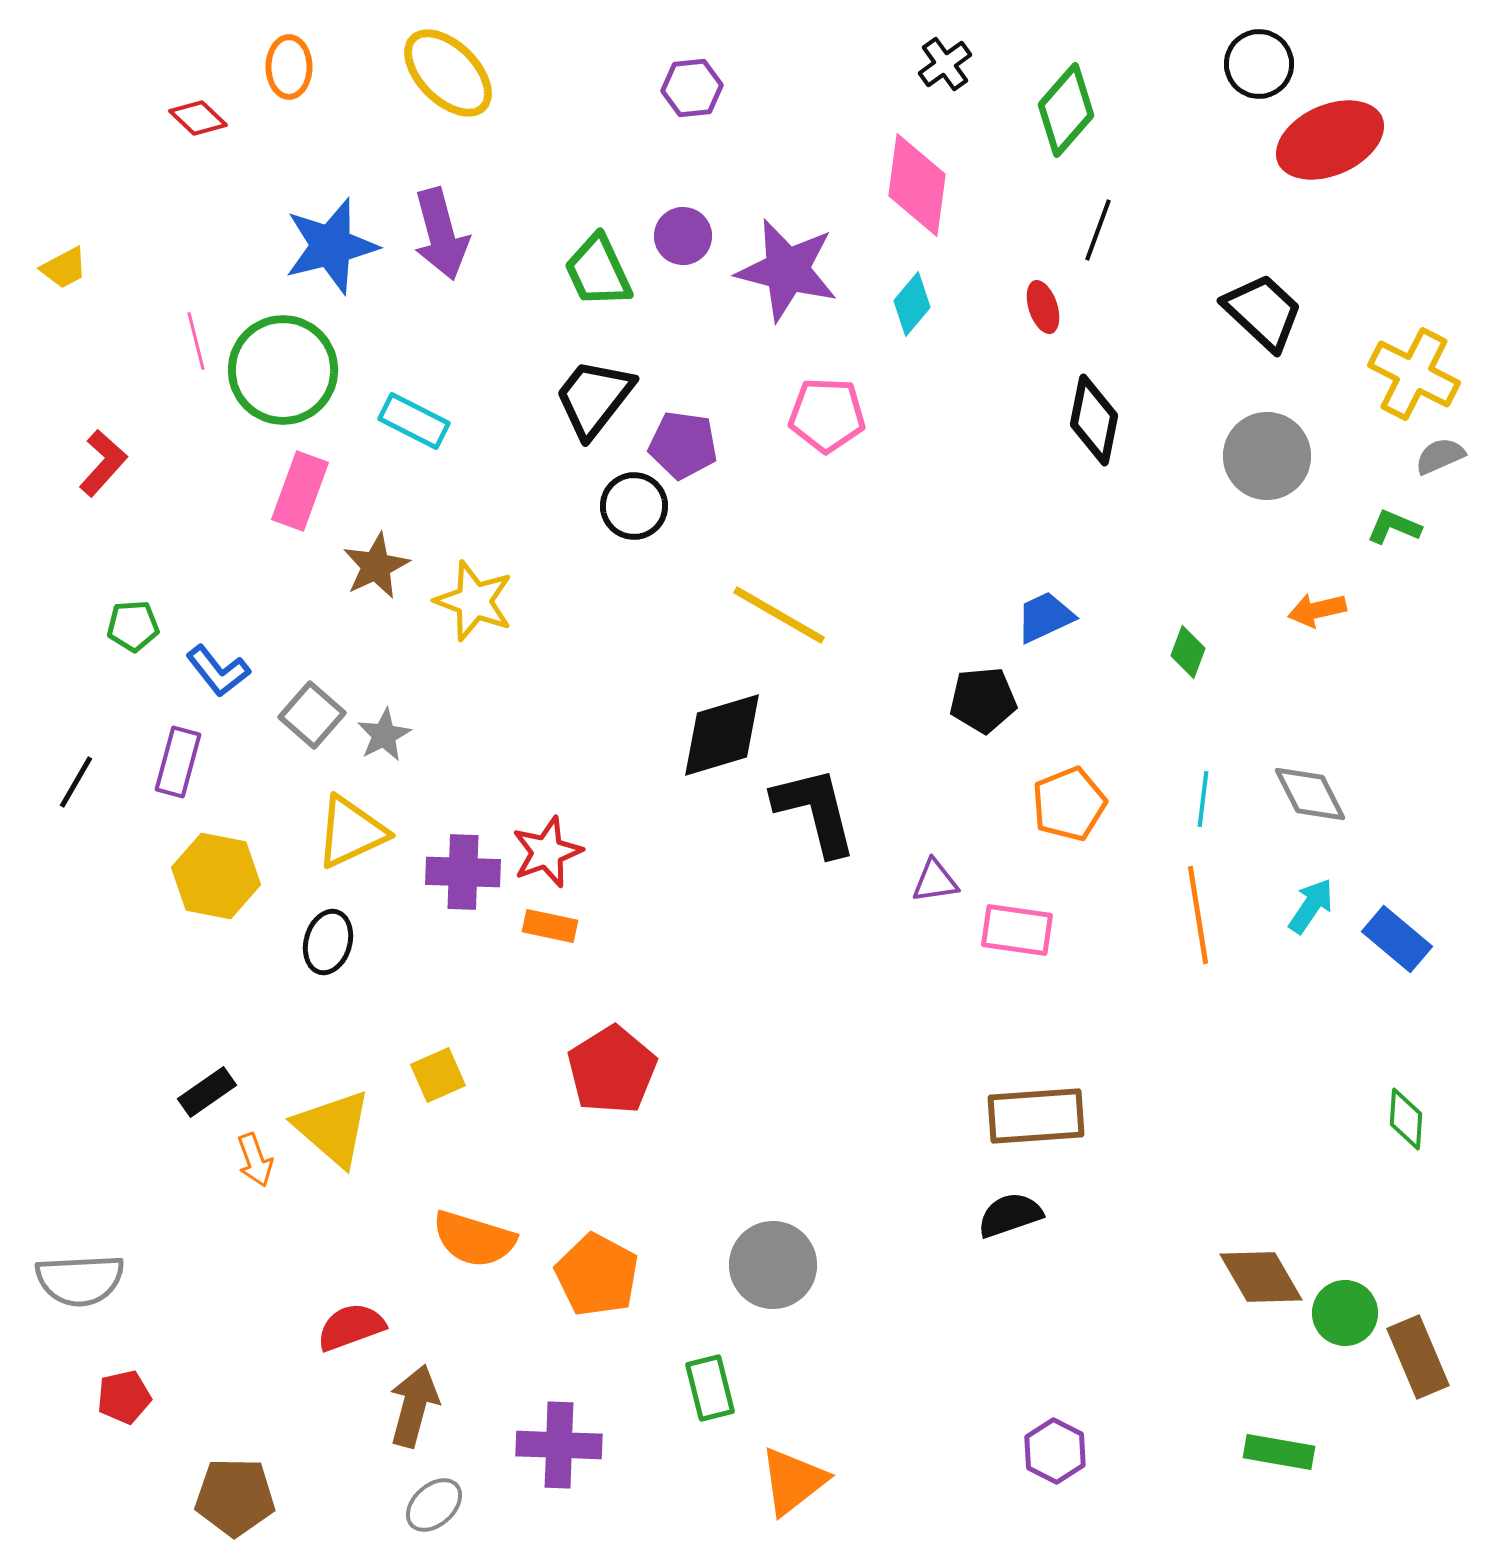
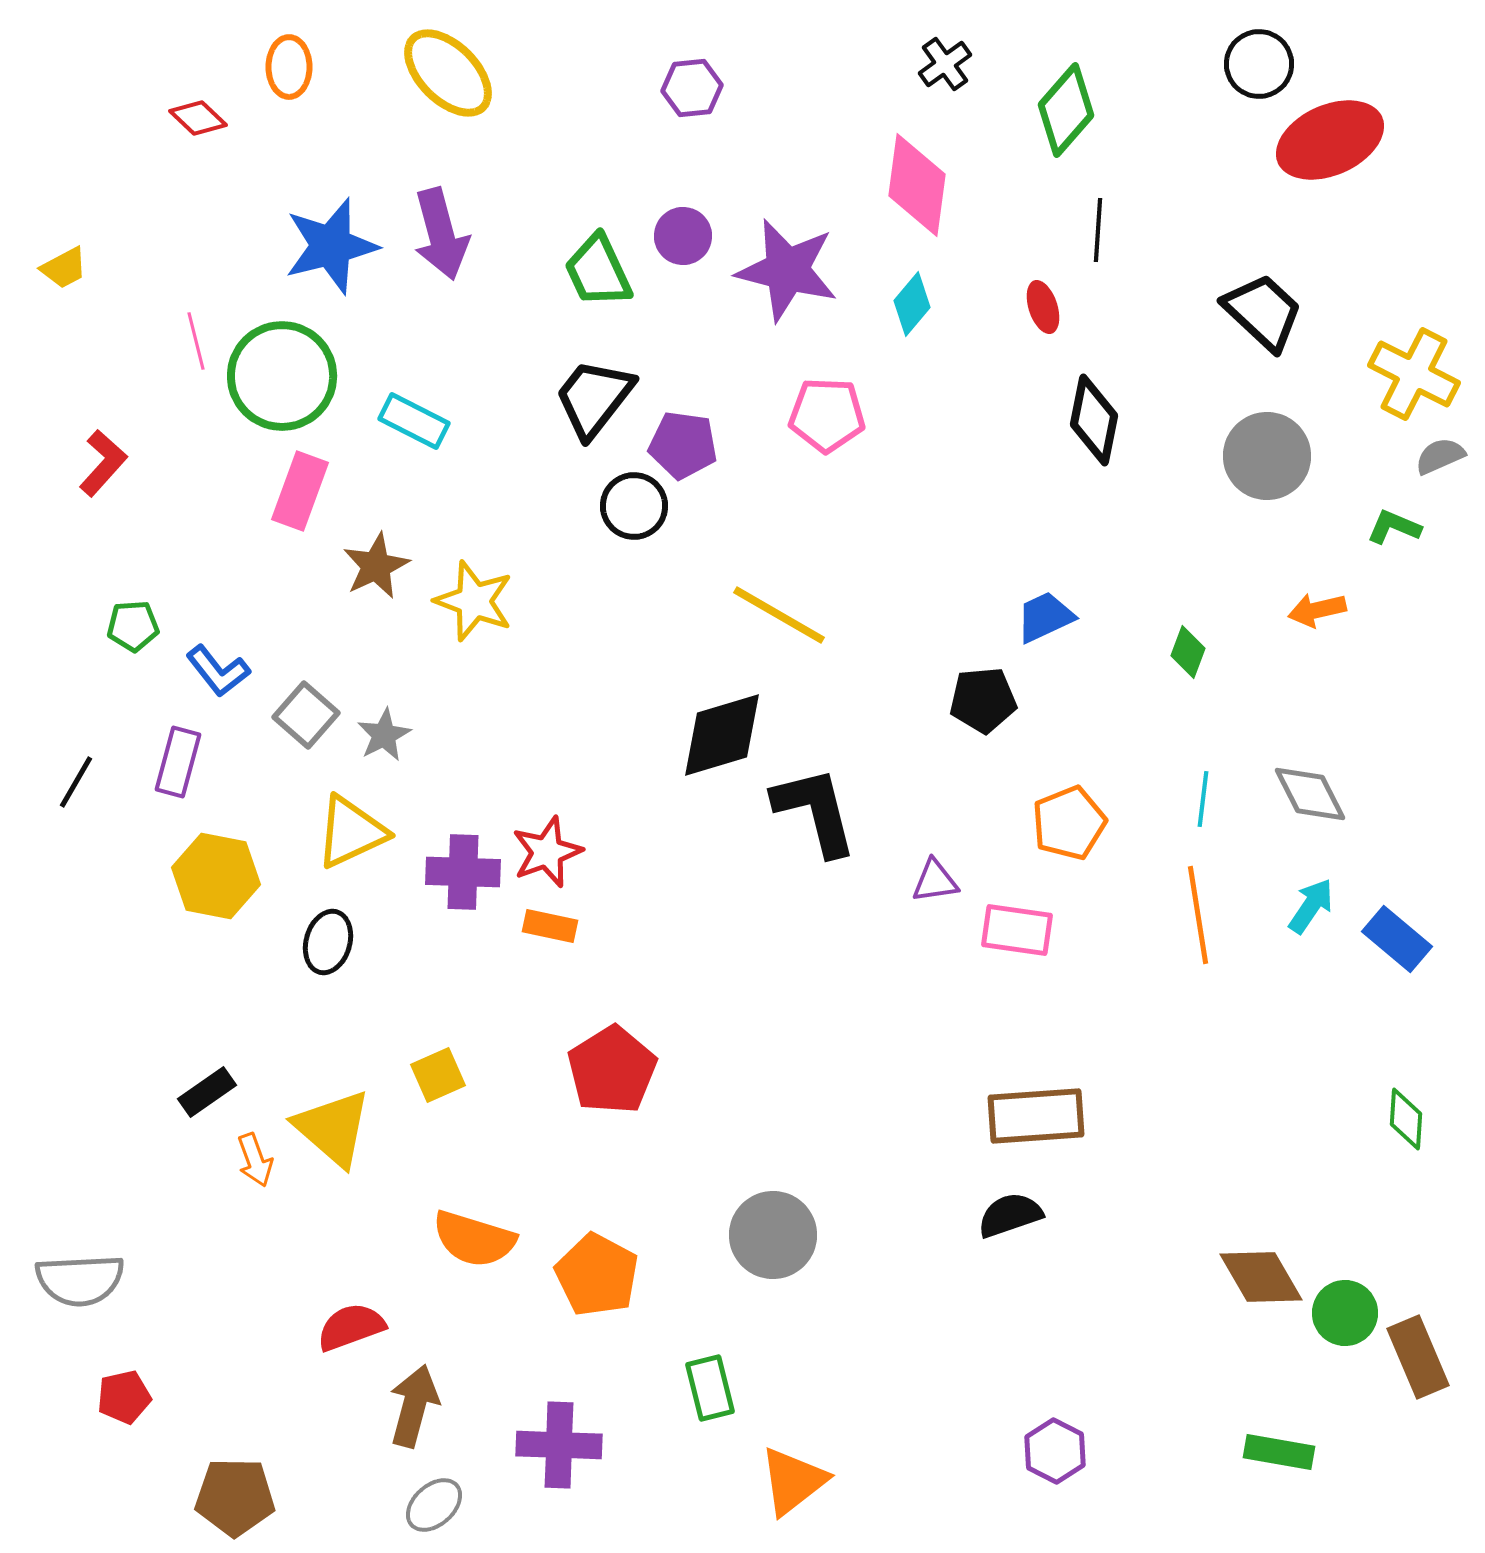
black line at (1098, 230): rotated 16 degrees counterclockwise
green circle at (283, 370): moved 1 px left, 6 px down
gray square at (312, 715): moved 6 px left
orange pentagon at (1069, 804): moved 19 px down
gray circle at (773, 1265): moved 30 px up
